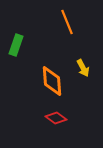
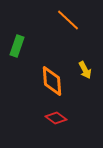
orange line: moved 1 px right, 2 px up; rotated 25 degrees counterclockwise
green rectangle: moved 1 px right, 1 px down
yellow arrow: moved 2 px right, 2 px down
